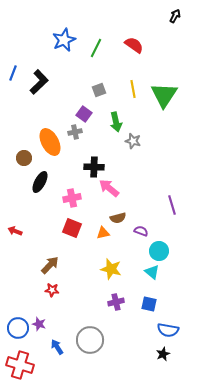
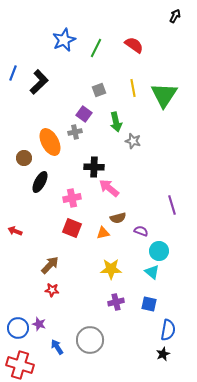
yellow line: moved 1 px up
yellow star: rotated 15 degrees counterclockwise
blue semicircle: rotated 90 degrees counterclockwise
